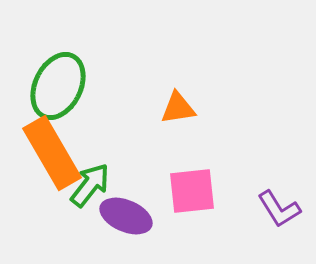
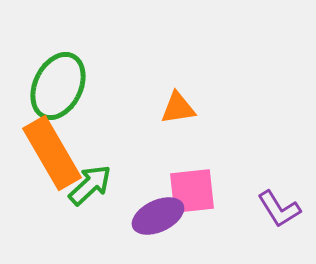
green arrow: rotated 9 degrees clockwise
purple ellipse: moved 32 px right; rotated 48 degrees counterclockwise
